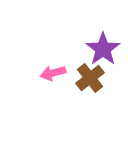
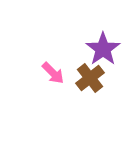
pink arrow: rotated 120 degrees counterclockwise
